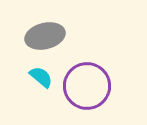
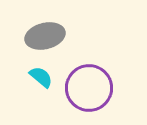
purple circle: moved 2 px right, 2 px down
